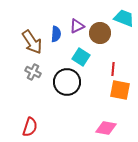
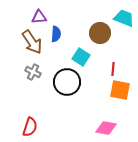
purple triangle: moved 38 px left, 9 px up; rotated 21 degrees clockwise
